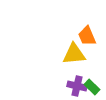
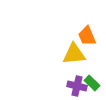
green rectangle: moved 4 px up
